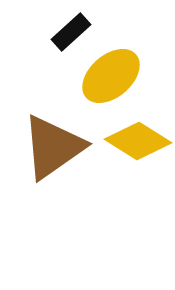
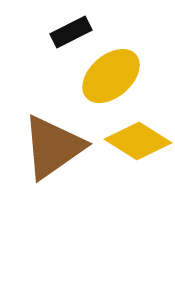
black rectangle: rotated 15 degrees clockwise
